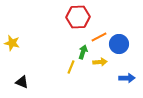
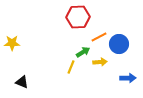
yellow star: rotated 14 degrees counterclockwise
green arrow: rotated 40 degrees clockwise
blue arrow: moved 1 px right
